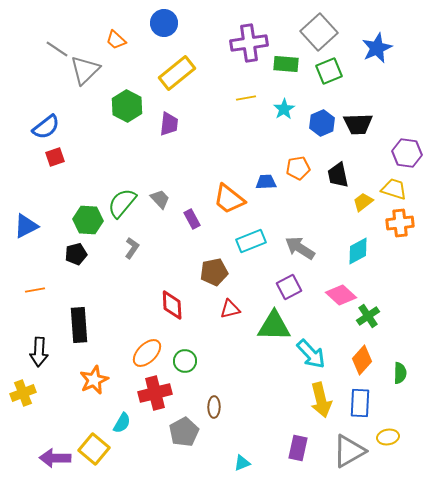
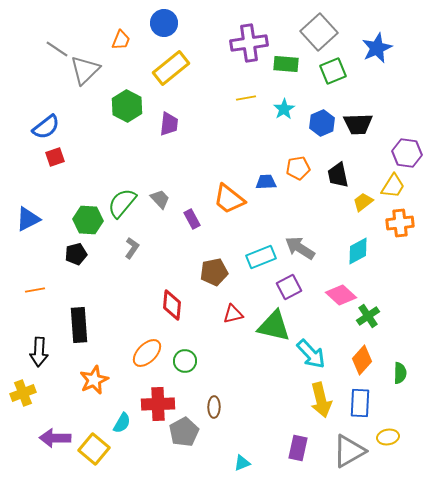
orange trapezoid at (116, 40): moved 5 px right; rotated 110 degrees counterclockwise
green square at (329, 71): moved 4 px right
yellow rectangle at (177, 73): moved 6 px left, 5 px up
yellow trapezoid at (394, 189): moved 1 px left, 3 px up; rotated 104 degrees clockwise
blue triangle at (26, 226): moved 2 px right, 7 px up
cyan rectangle at (251, 241): moved 10 px right, 16 px down
red diamond at (172, 305): rotated 8 degrees clockwise
red triangle at (230, 309): moved 3 px right, 5 px down
green triangle at (274, 326): rotated 12 degrees clockwise
red cross at (155, 393): moved 3 px right, 11 px down; rotated 12 degrees clockwise
purple arrow at (55, 458): moved 20 px up
